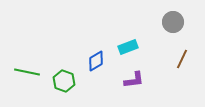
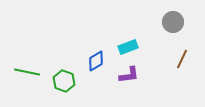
purple L-shape: moved 5 px left, 5 px up
